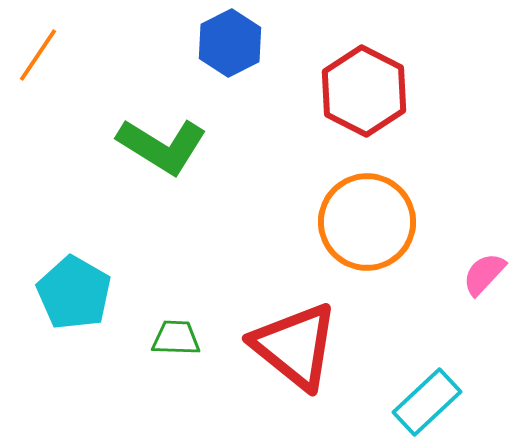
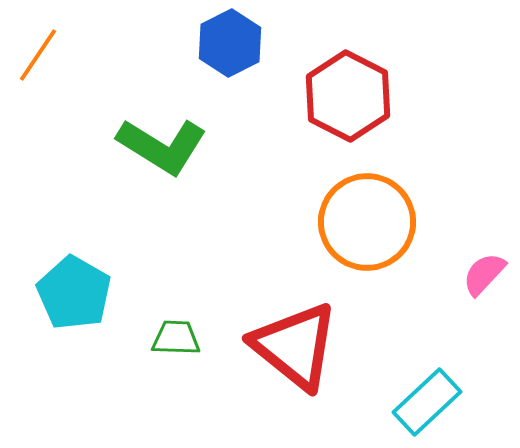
red hexagon: moved 16 px left, 5 px down
